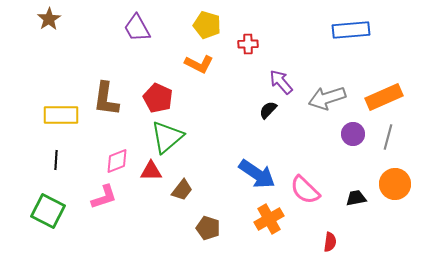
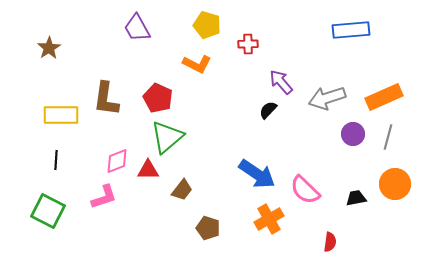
brown star: moved 29 px down
orange L-shape: moved 2 px left
red triangle: moved 3 px left, 1 px up
